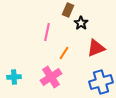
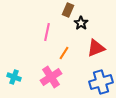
cyan cross: rotated 24 degrees clockwise
